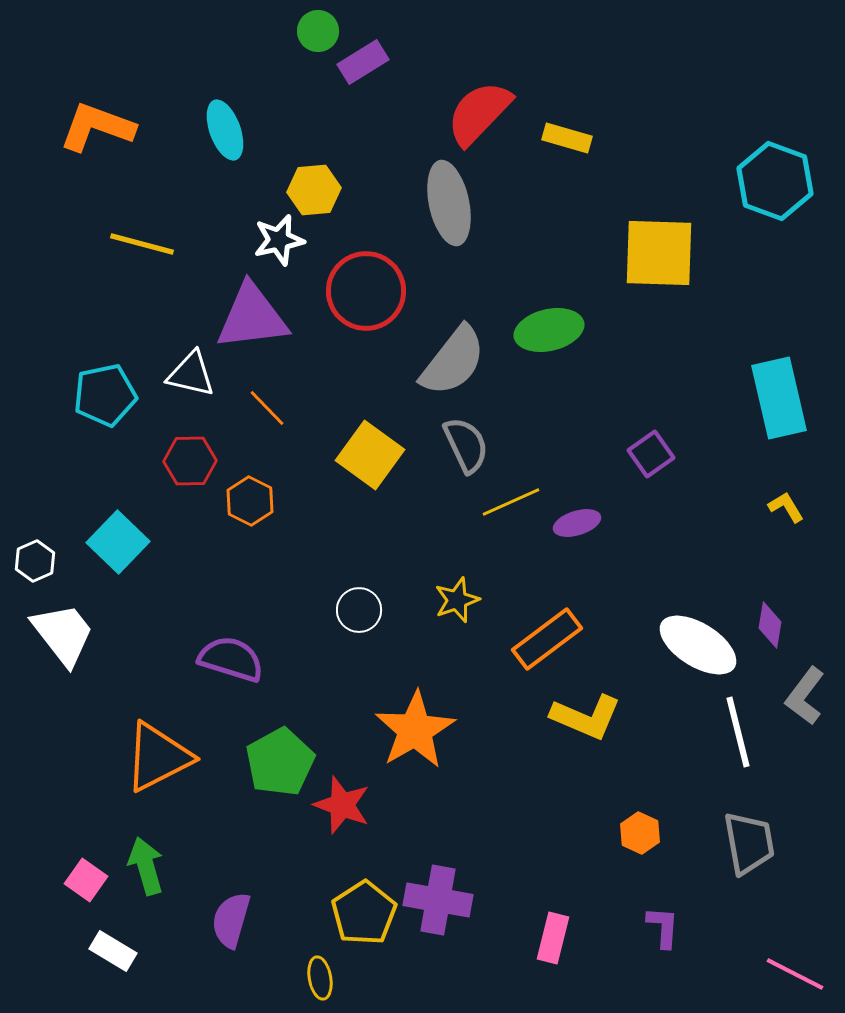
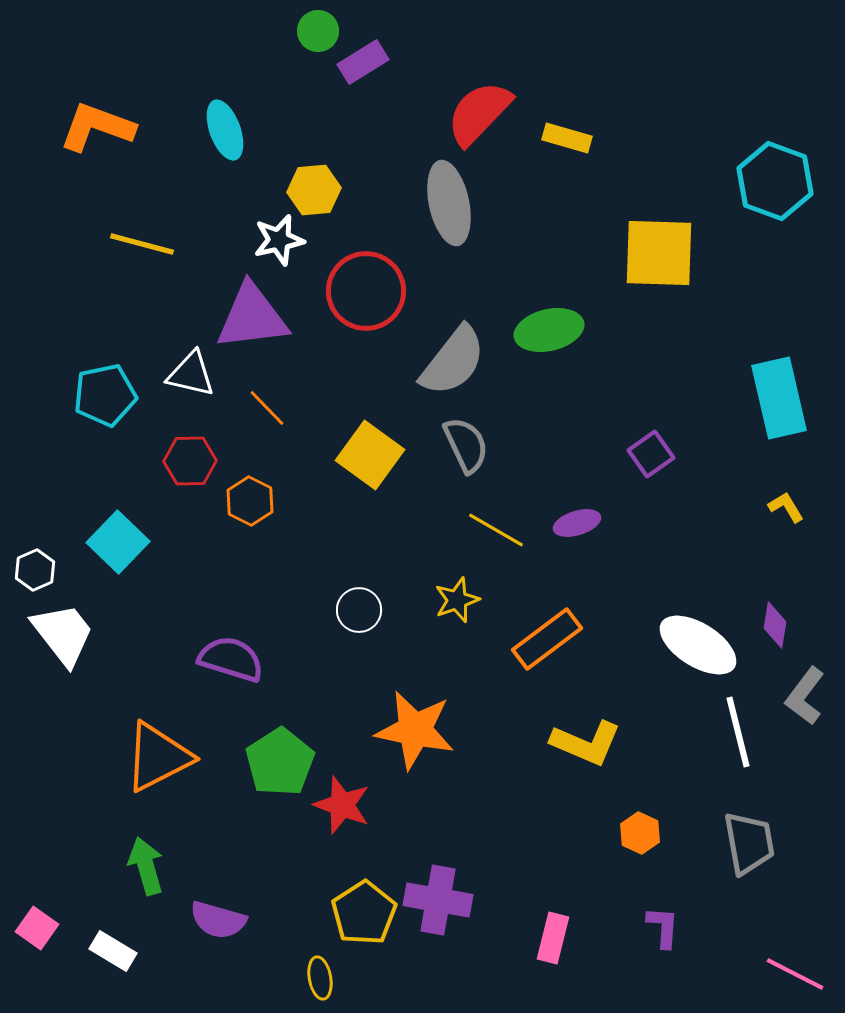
yellow line at (511, 502): moved 15 px left, 28 px down; rotated 54 degrees clockwise
white hexagon at (35, 561): moved 9 px down
purple diamond at (770, 625): moved 5 px right
yellow L-shape at (586, 717): moved 26 px down
orange star at (415, 730): rotated 30 degrees counterclockwise
green pentagon at (280, 762): rotated 4 degrees counterclockwise
pink square at (86, 880): moved 49 px left, 48 px down
purple semicircle at (231, 920): moved 13 px left; rotated 90 degrees counterclockwise
